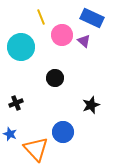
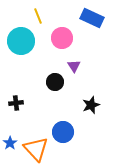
yellow line: moved 3 px left, 1 px up
pink circle: moved 3 px down
purple triangle: moved 10 px left, 25 px down; rotated 16 degrees clockwise
cyan circle: moved 6 px up
black circle: moved 4 px down
black cross: rotated 16 degrees clockwise
blue star: moved 9 px down; rotated 16 degrees clockwise
